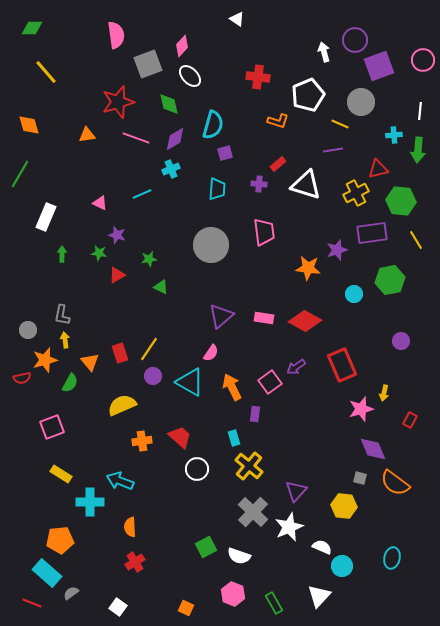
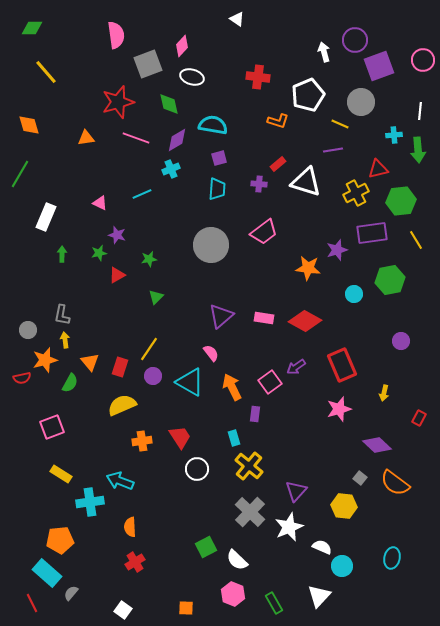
white ellipse at (190, 76): moved 2 px right, 1 px down; rotated 30 degrees counterclockwise
cyan semicircle at (213, 125): rotated 96 degrees counterclockwise
orange triangle at (87, 135): moved 1 px left, 3 px down
purple diamond at (175, 139): moved 2 px right, 1 px down
green arrow at (418, 150): rotated 10 degrees counterclockwise
purple square at (225, 153): moved 6 px left, 5 px down
white triangle at (306, 185): moved 3 px up
green hexagon at (401, 201): rotated 12 degrees counterclockwise
pink trapezoid at (264, 232): rotated 60 degrees clockwise
green star at (99, 253): rotated 21 degrees counterclockwise
green triangle at (161, 287): moved 5 px left, 10 px down; rotated 49 degrees clockwise
red rectangle at (120, 353): moved 14 px down; rotated 36 degrees clockwise
pink semicircle at (211, 353): rotated 72 degrees counterclockwise
pink star at (361, 409): moved 22 px left
red rectangle at (410, 420): moved 9 px right, 2 px up
red trapezoid at (180, 437): rotated 15 degrees clockwise
purple diamond at (373, 449): moved 4 px right, 4 px up; rotated 24 degrees counterclockwise
gray square at (360, 478): rotated 24 degrees clockwise
cyan cross at (90, 502): rotated 8 degrees counterclockwise
gray cross at (253, 512): moved 3 px left
white semicircle at (239, 556): moved 2 px left, 4 px down; rotated 25 degrees clockwise
gray semicircle at (71, 593): rotated 14 degrees counterclockwise
red line at (32, 603): rotated 42 degrees clockwise
white square at (118, 607): moved 5 px right, 3 px down
orange square at (186, 608): rotated 21 degrees counterclockwise
